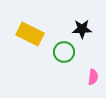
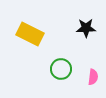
black star: moved 4 px right, 1 px up
green circle: moved 3 px left, 17 px down
